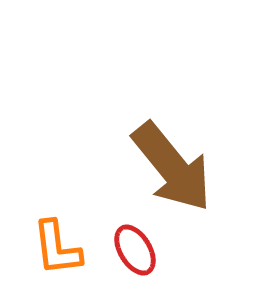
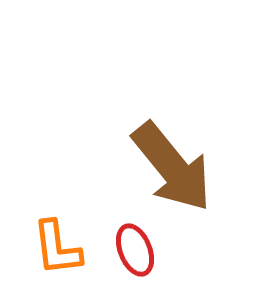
red ellipse: rotated 9 degrees clockwise
